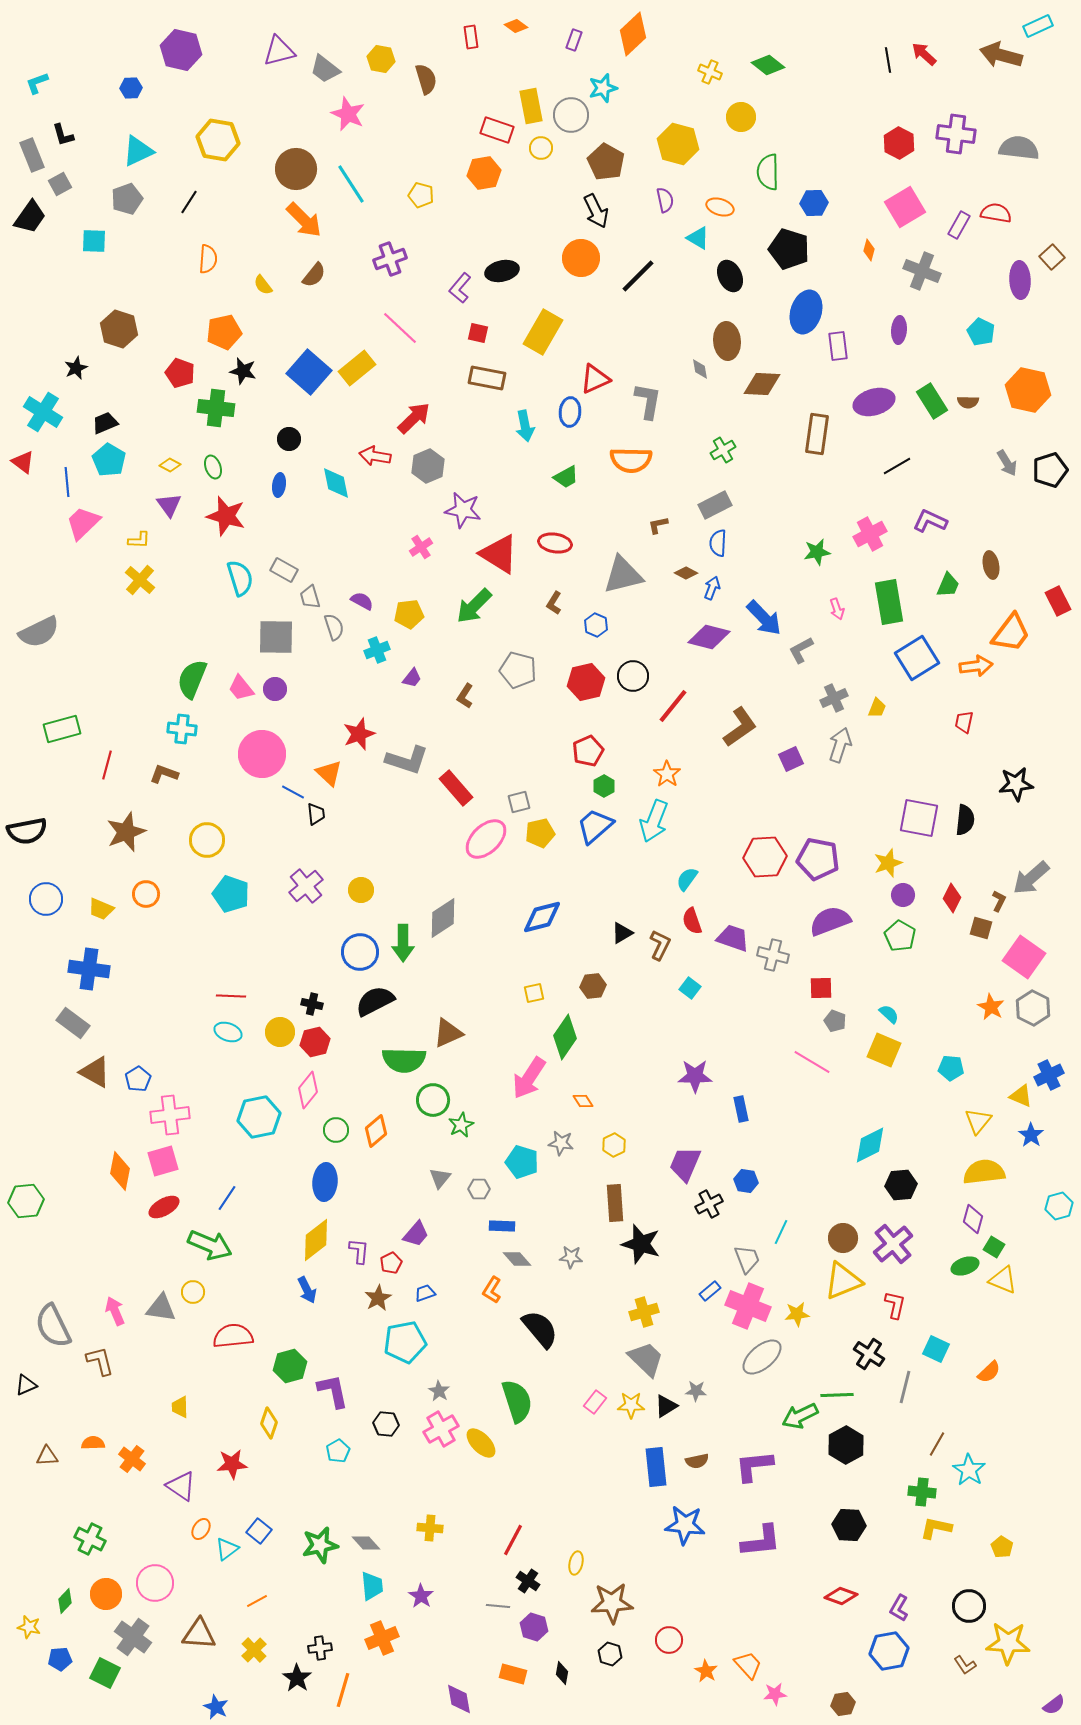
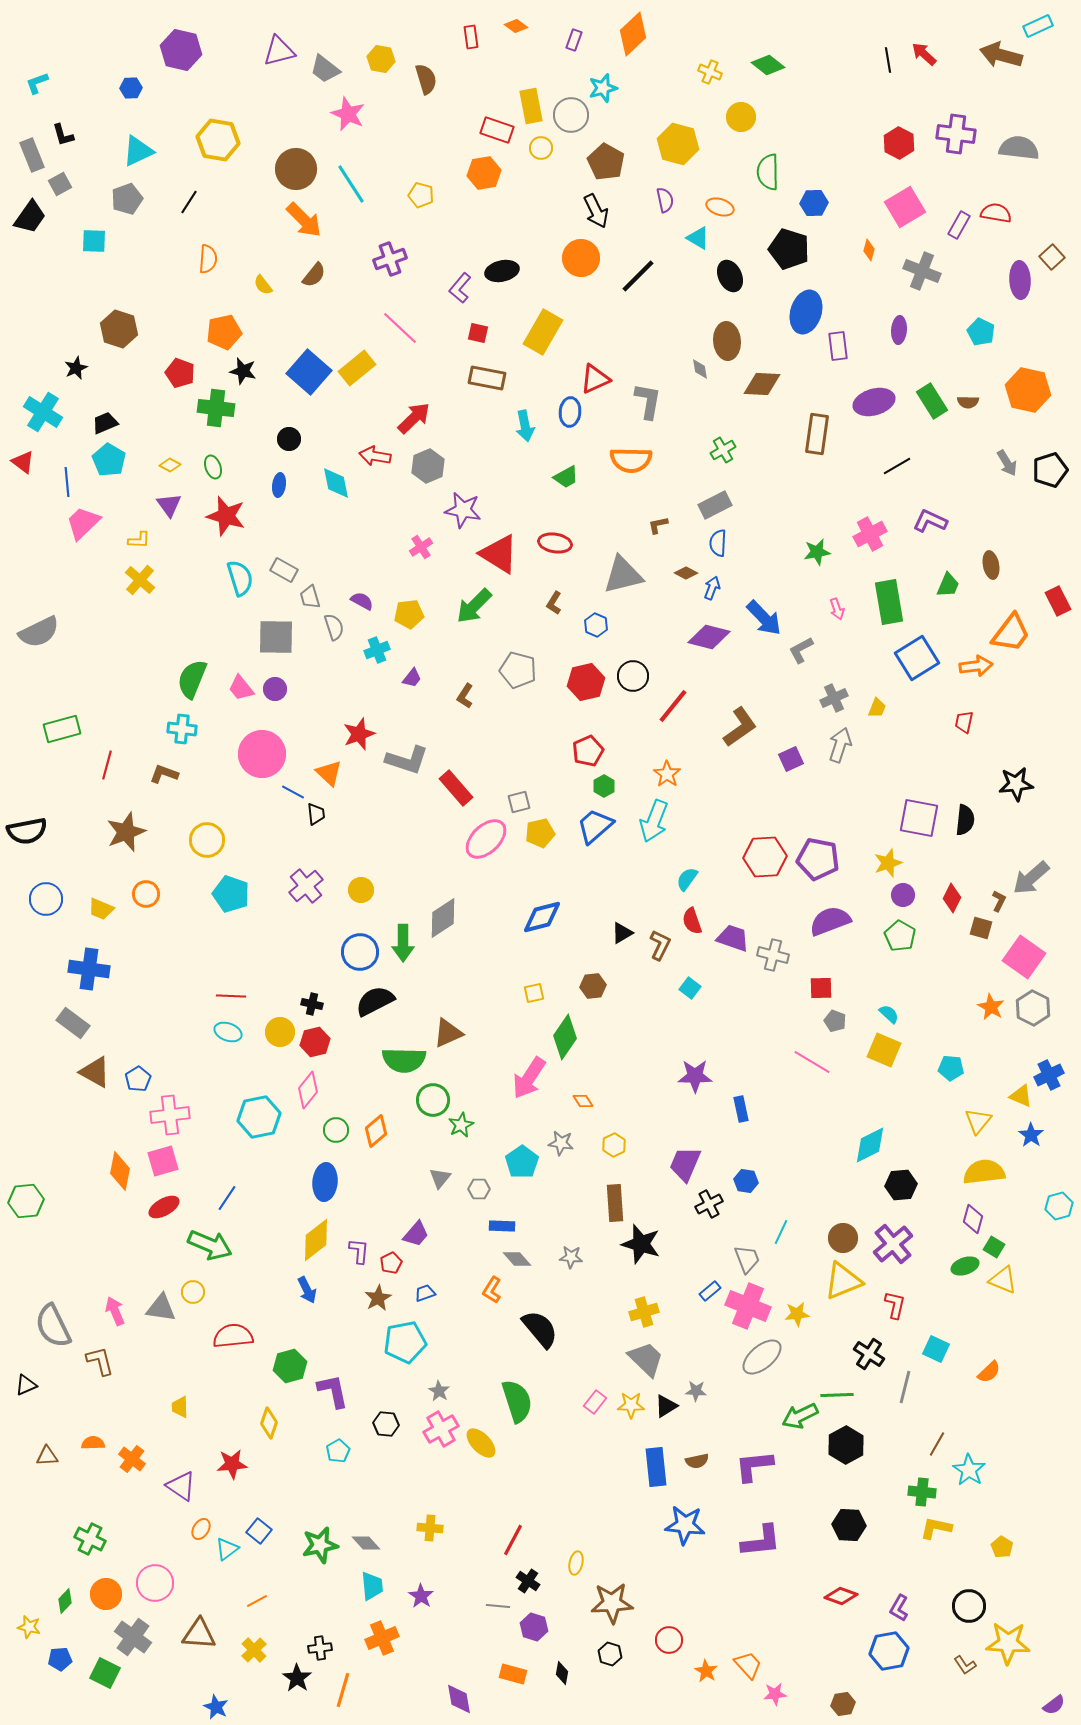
cyan pentagon at (522, 1162): rotated 20 degrees clockwise
